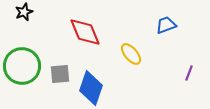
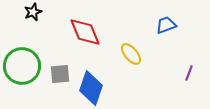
black star: moved 9 px right
